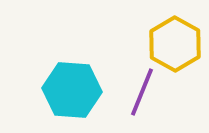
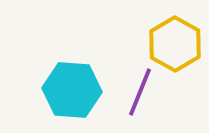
purple line: moved 2 px left
